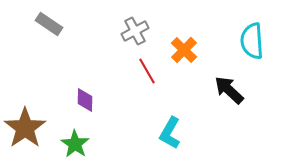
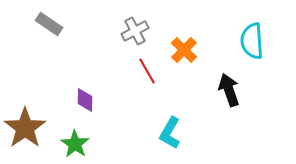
black arrow: rotated 28 degrees clockwise
